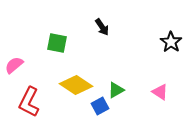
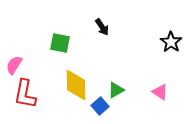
green square: moved 3 px right
pink semicircle: rotated 18 degrees counterclockwise
yellow diamond: rotated 56 degrees clockwise
red L-shape: moved 4 px left, 8 px up; rotated 16 degrees counterclockwise
blue square: rotated 12 degrees counterclockwise
